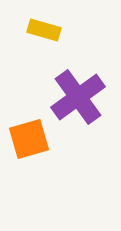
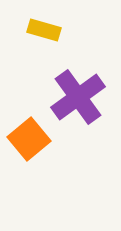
orange square: rotated 24 degrees counterclockwise
